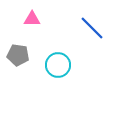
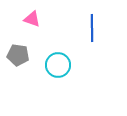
pink triangle: rotated 18 degrees clockwise
blue line: rotated 44 degrees clockwise
